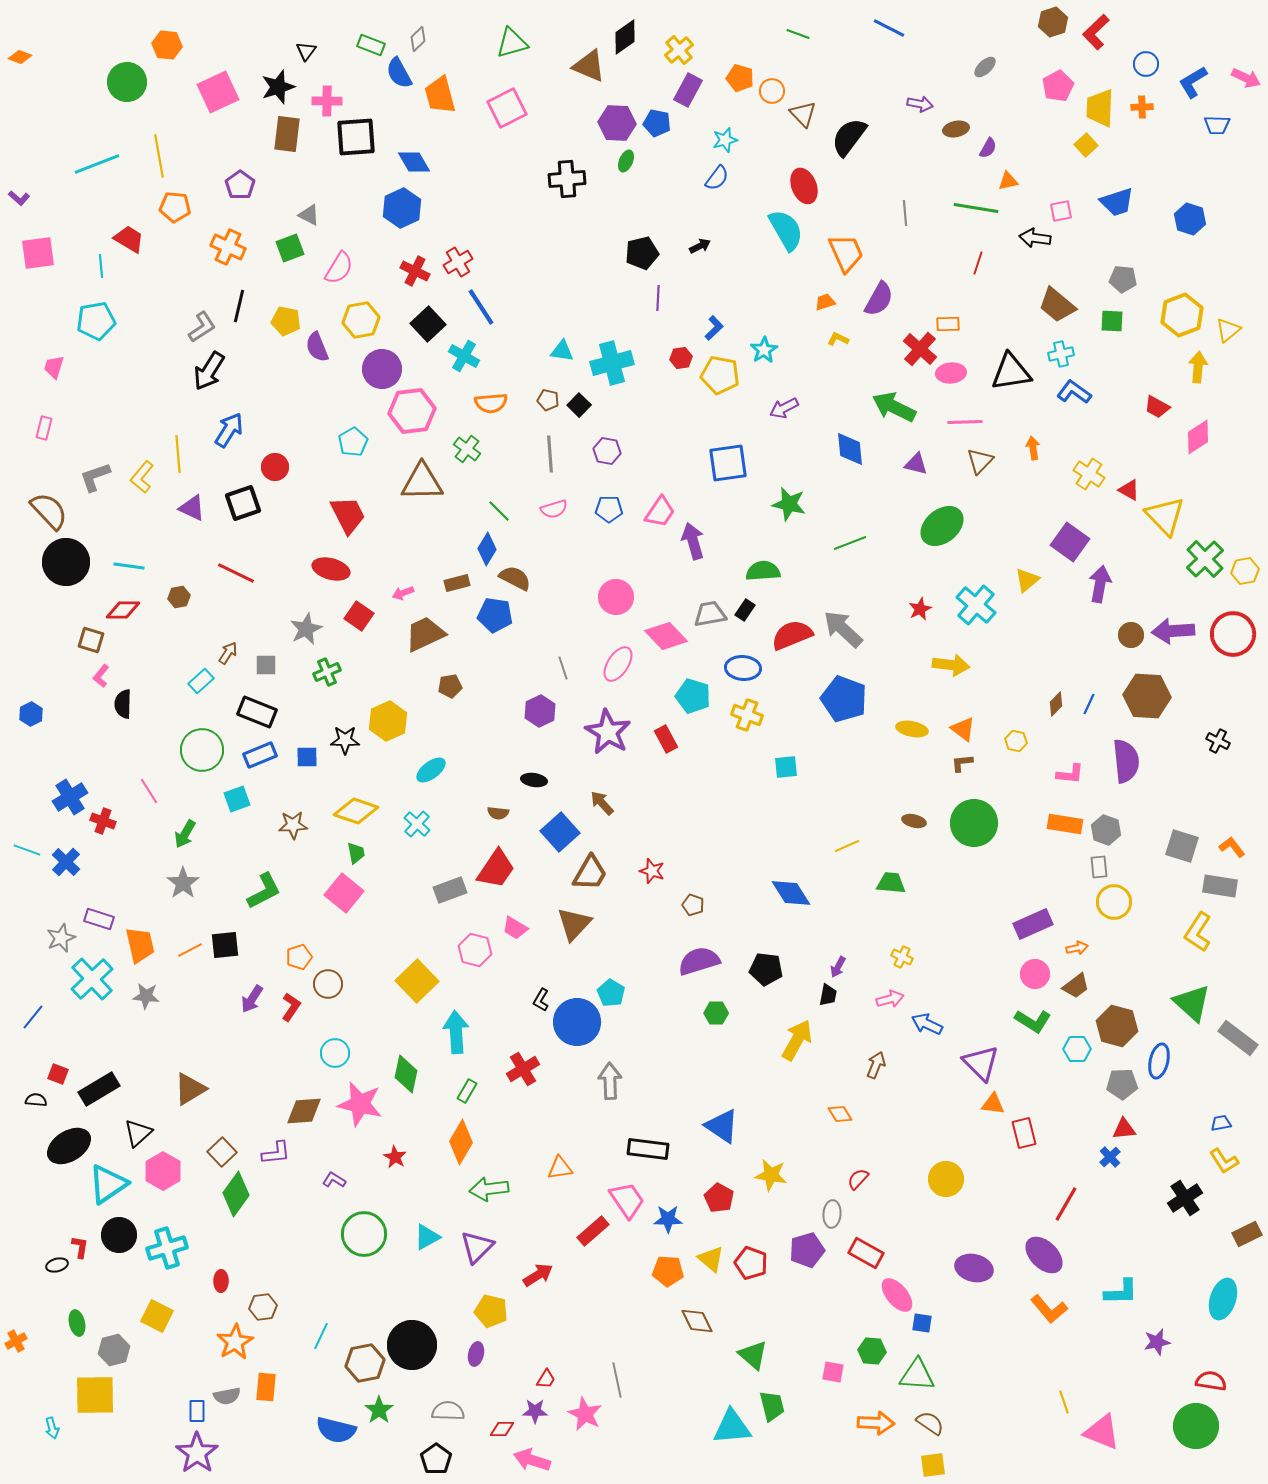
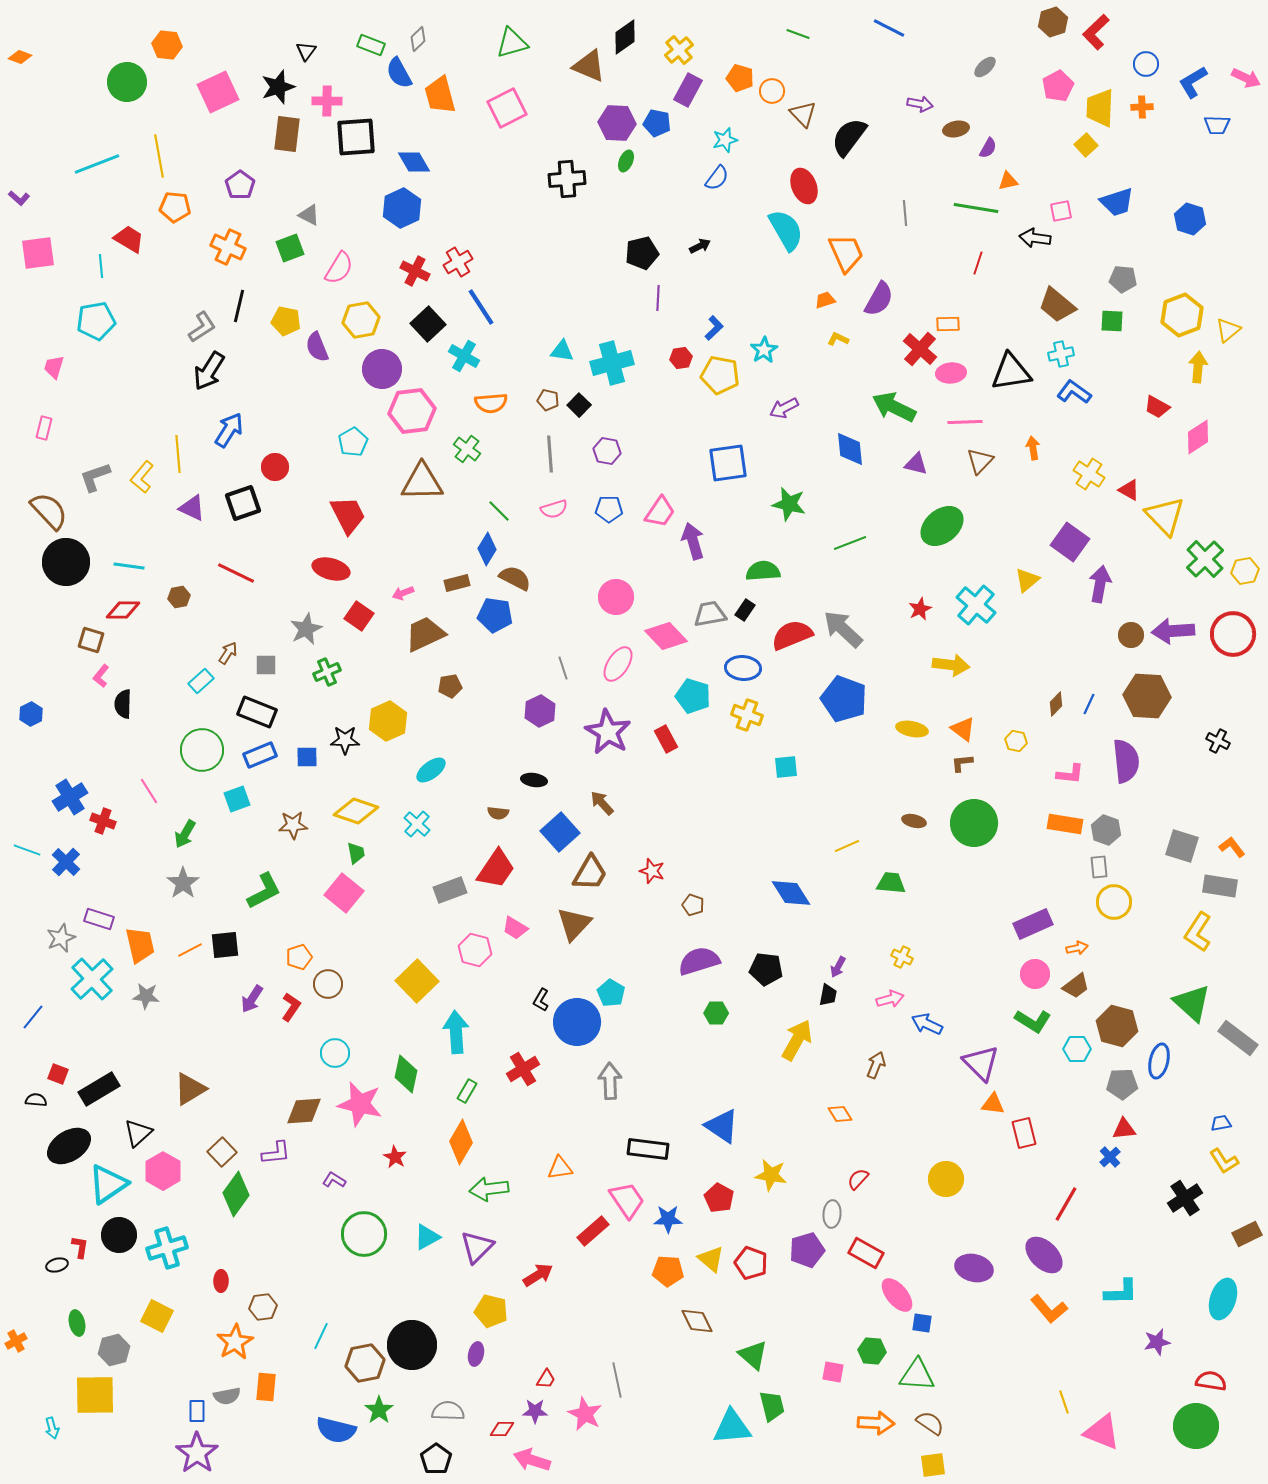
orange trapezoid at (825, 302): moved 2 px up
